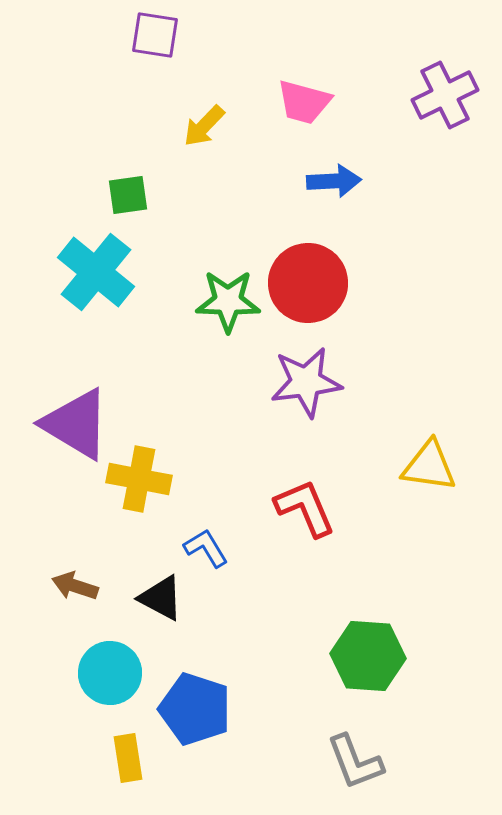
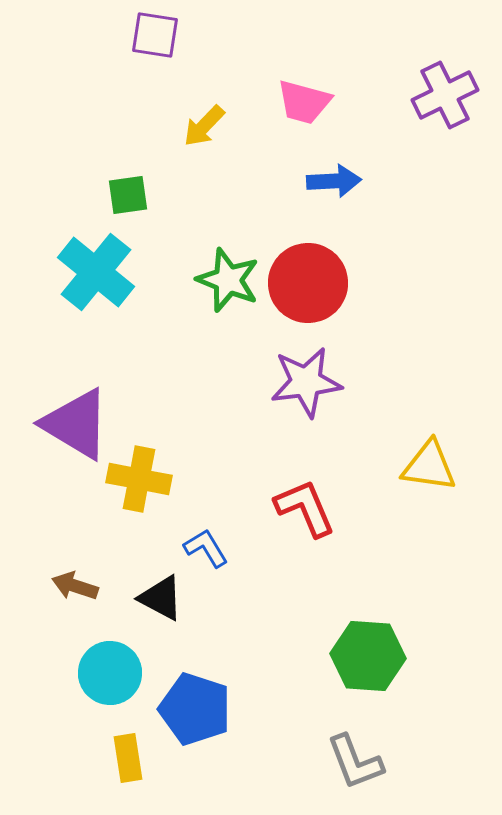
green star: moved 21 px up; rotated 20 degrees clockwise
